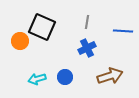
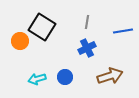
black square: rotated 8 degrees clockwise
blue line: rotated 12 degrees counterclockwise
